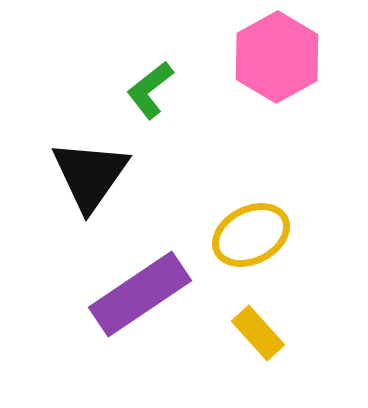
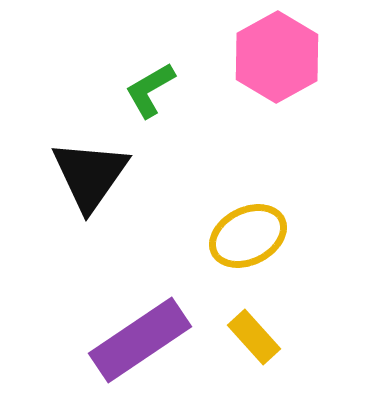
green L-shape: rotated 8 degrees clockwise
yellow ellipse: moved 3 px left, 1 px down
purple rectangle: moved 46 px down
yellow rectangle: moved 4 px left, 4 px down
